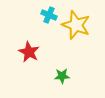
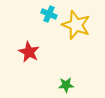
cyan cross: moved 1 px up
green star: moved 4 px right, 9 px down
